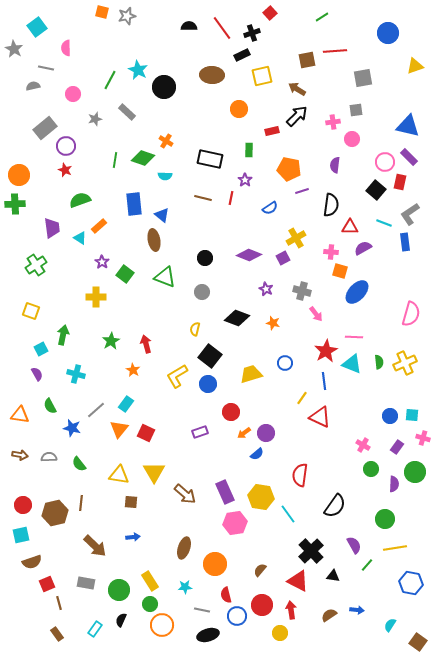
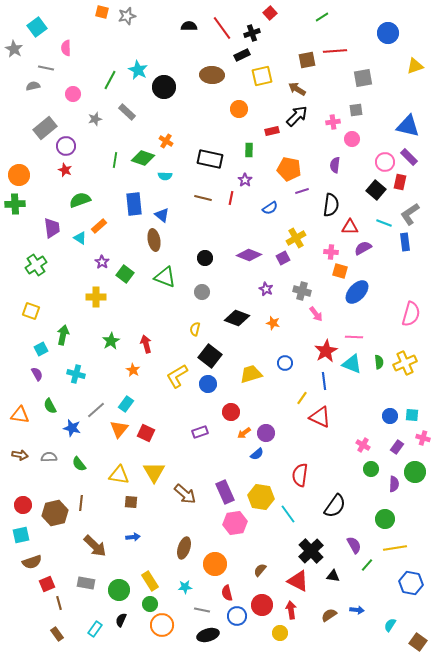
red semicircle at (226, 595): moved 1 px right, 2 px up
